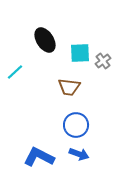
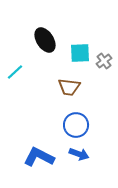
gray cross: moved 1 px right
